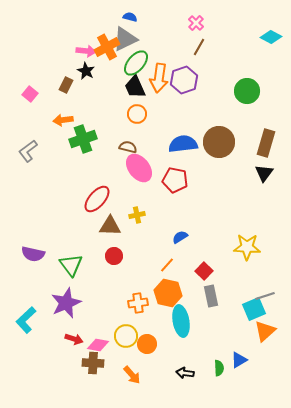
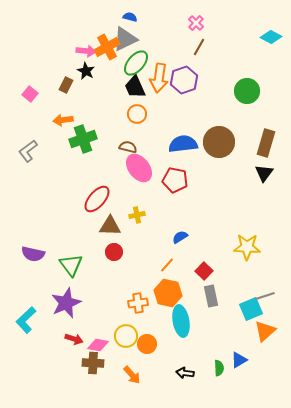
red circle at (114, 256): moved 4 px up
cyan square at (254, 309): moved 3 px left
